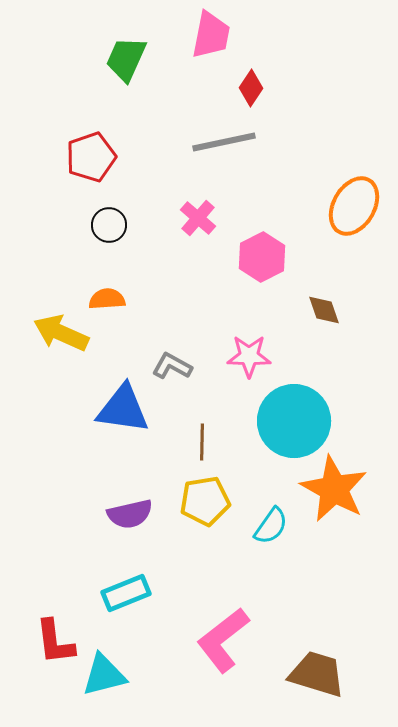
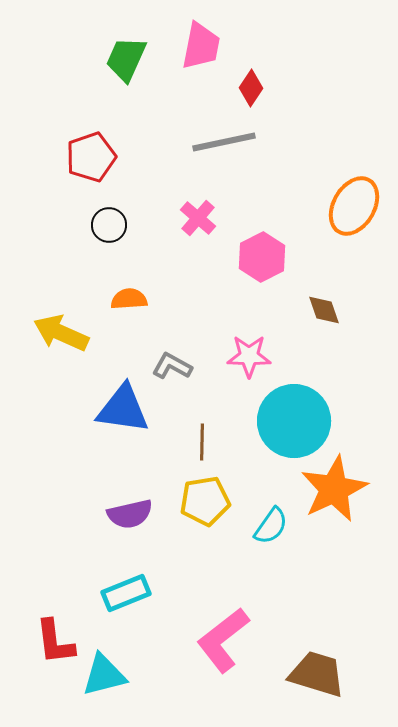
pink trapezoid: moved 10 px left, 11 px down
orange semicircle: moved 22 px right
orange star: rotated 18 degrees clockwise
